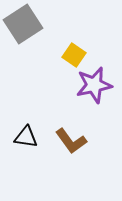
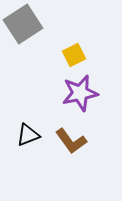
yellow square: rotated 30 degrees clockwise
purple star: moved 14 px left, 8 px down
black triangle: moved 2 px right, 2 px up; rotated 30 degrees counterclockwise
